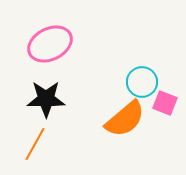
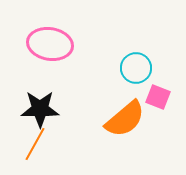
pink ellipse: rotated 36 degrees clockwise
cyan circle: moved 6 px left, 14 px up
black star: moved 6 px left, 10 px down
pink square: moved 7 px left, 6 px up
